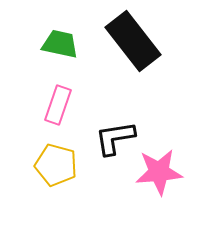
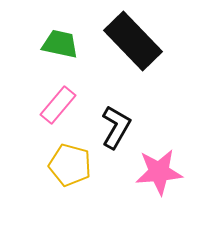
black rectangle: rotated 6 degrees counterclockwise
pink rectangle: rotated 21 degrees clockwise
black L-shape: moved 1 px right, 11 px up; rotated 129 degrees clockwise
yellow pentagon: moved 14 px right
